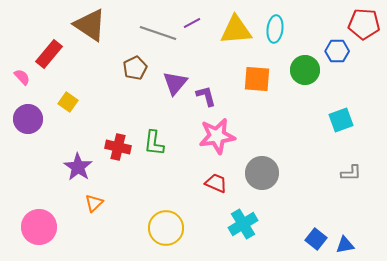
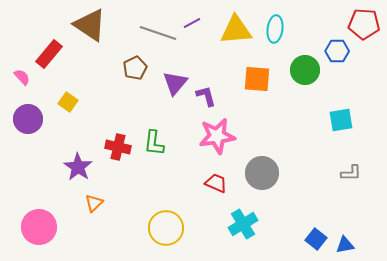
cyan square: rotated 10 degrees clockwise
